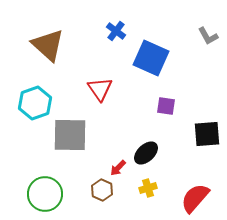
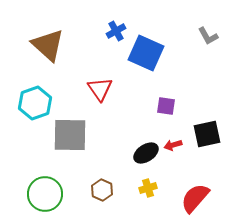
blue cross: rotated 24 degrees clockwise
blue square: moved 5 px left, 5 px up
black square: rotated 8 degrees counterclockwise
black ellipse: rotated 10 degrees clockwise
red arrow: moved 55 px right, 23 px up; rotated 30 degrees clockwise
